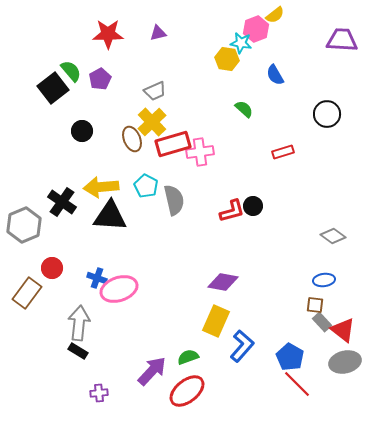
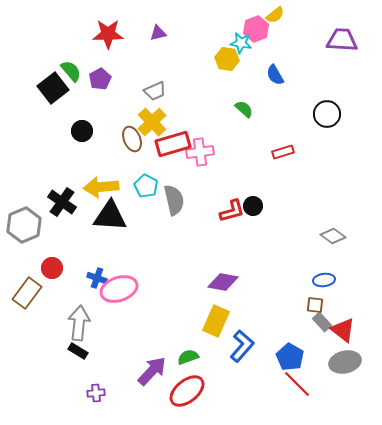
purple cross at (99, 393): moved 3 px left
